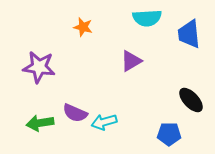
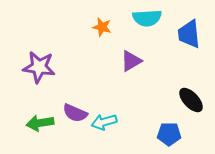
orange star: moved 19 px right
